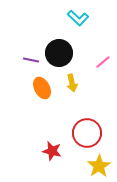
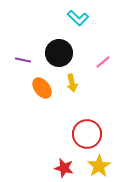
purple line: moved 8 px left
orange ellipse: rotated 10 degrees counterclockwise
red circle: moved 1 px down
red star: moved 12 px right, 17 px down
